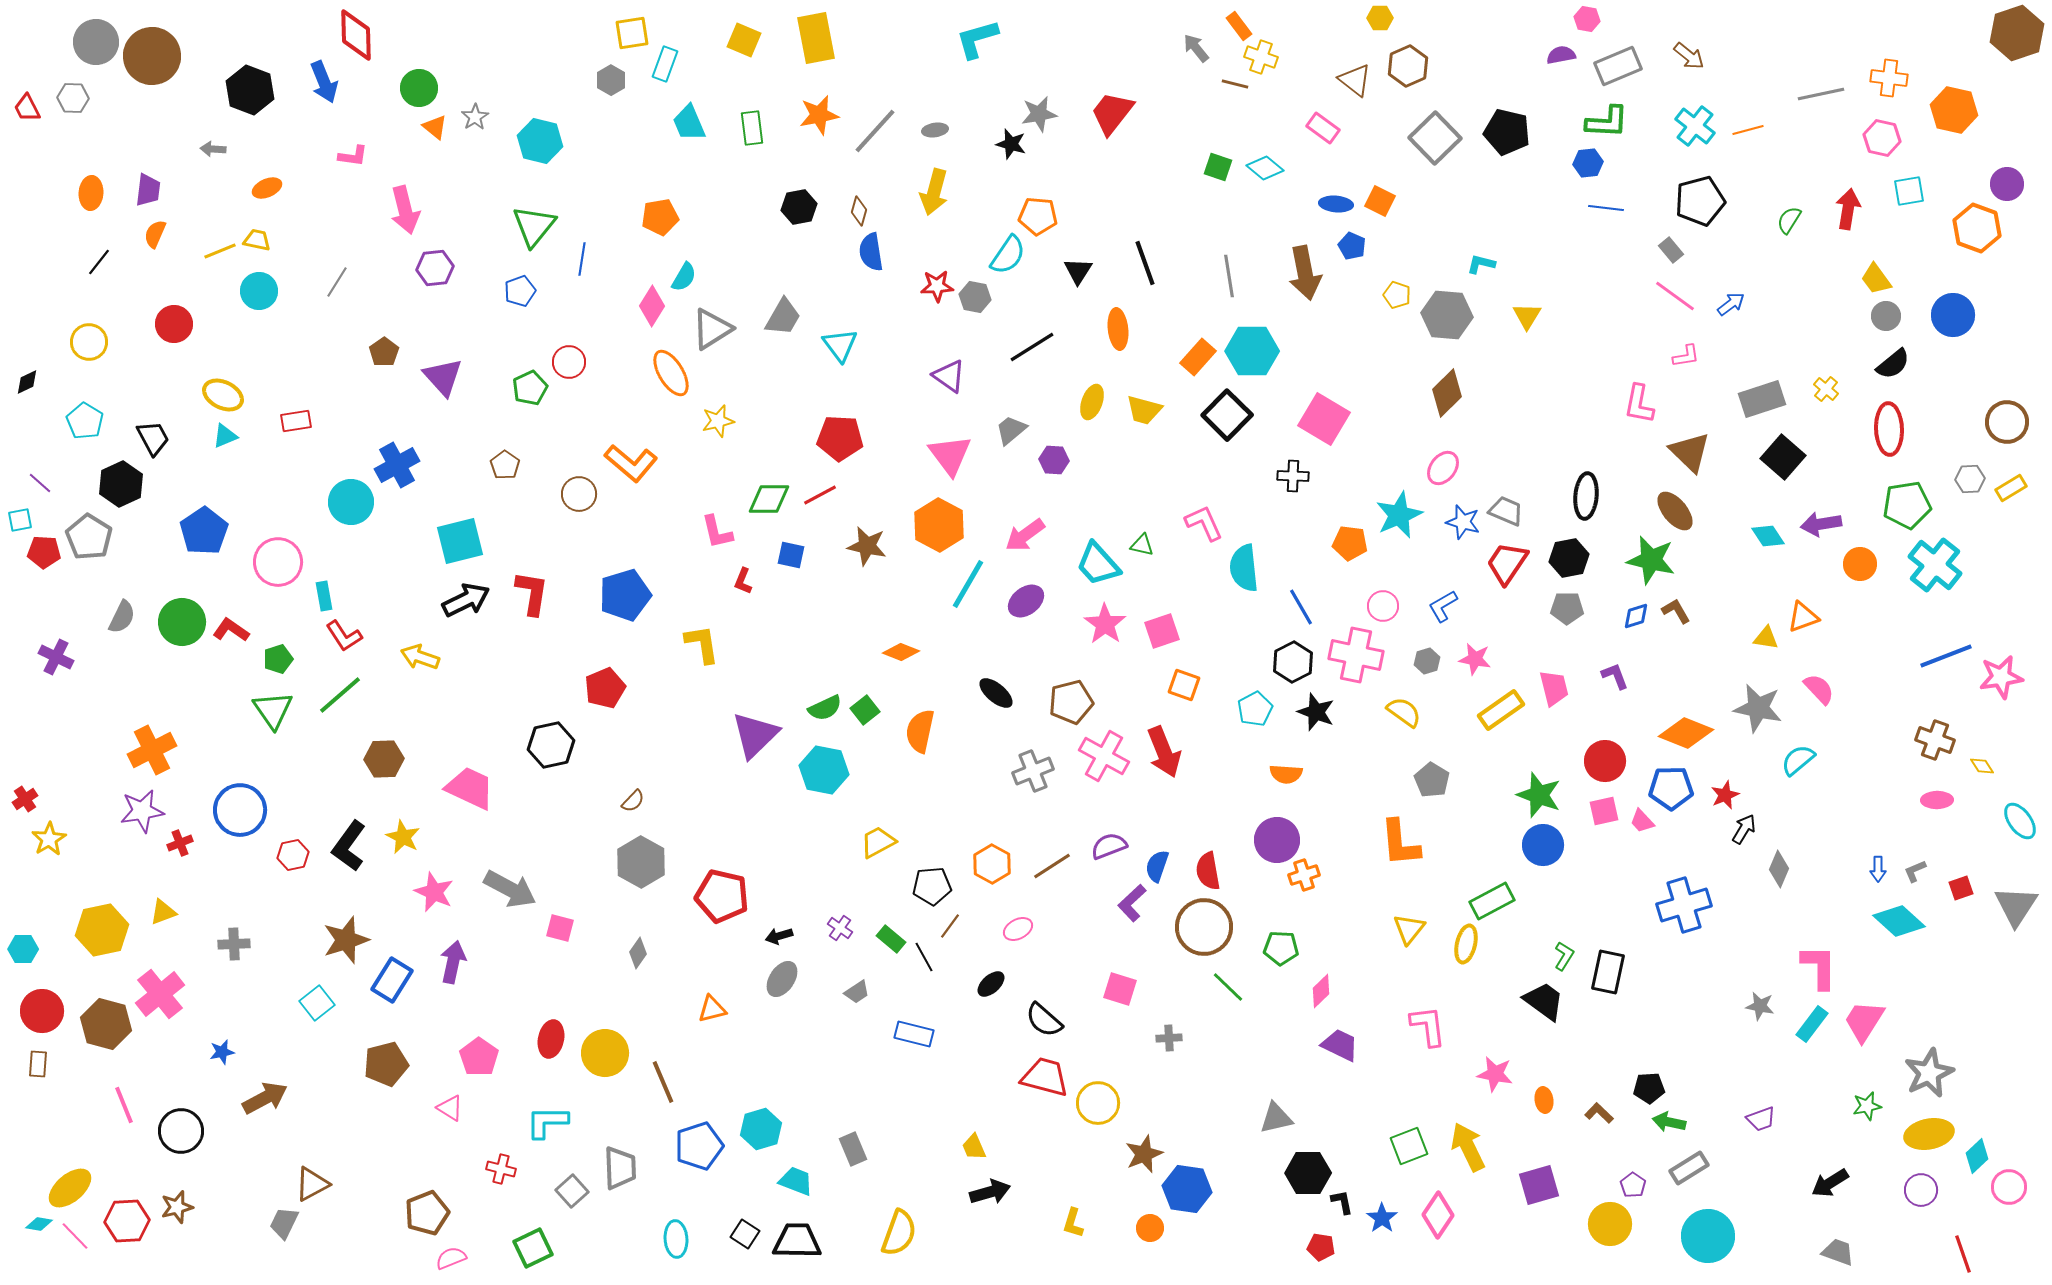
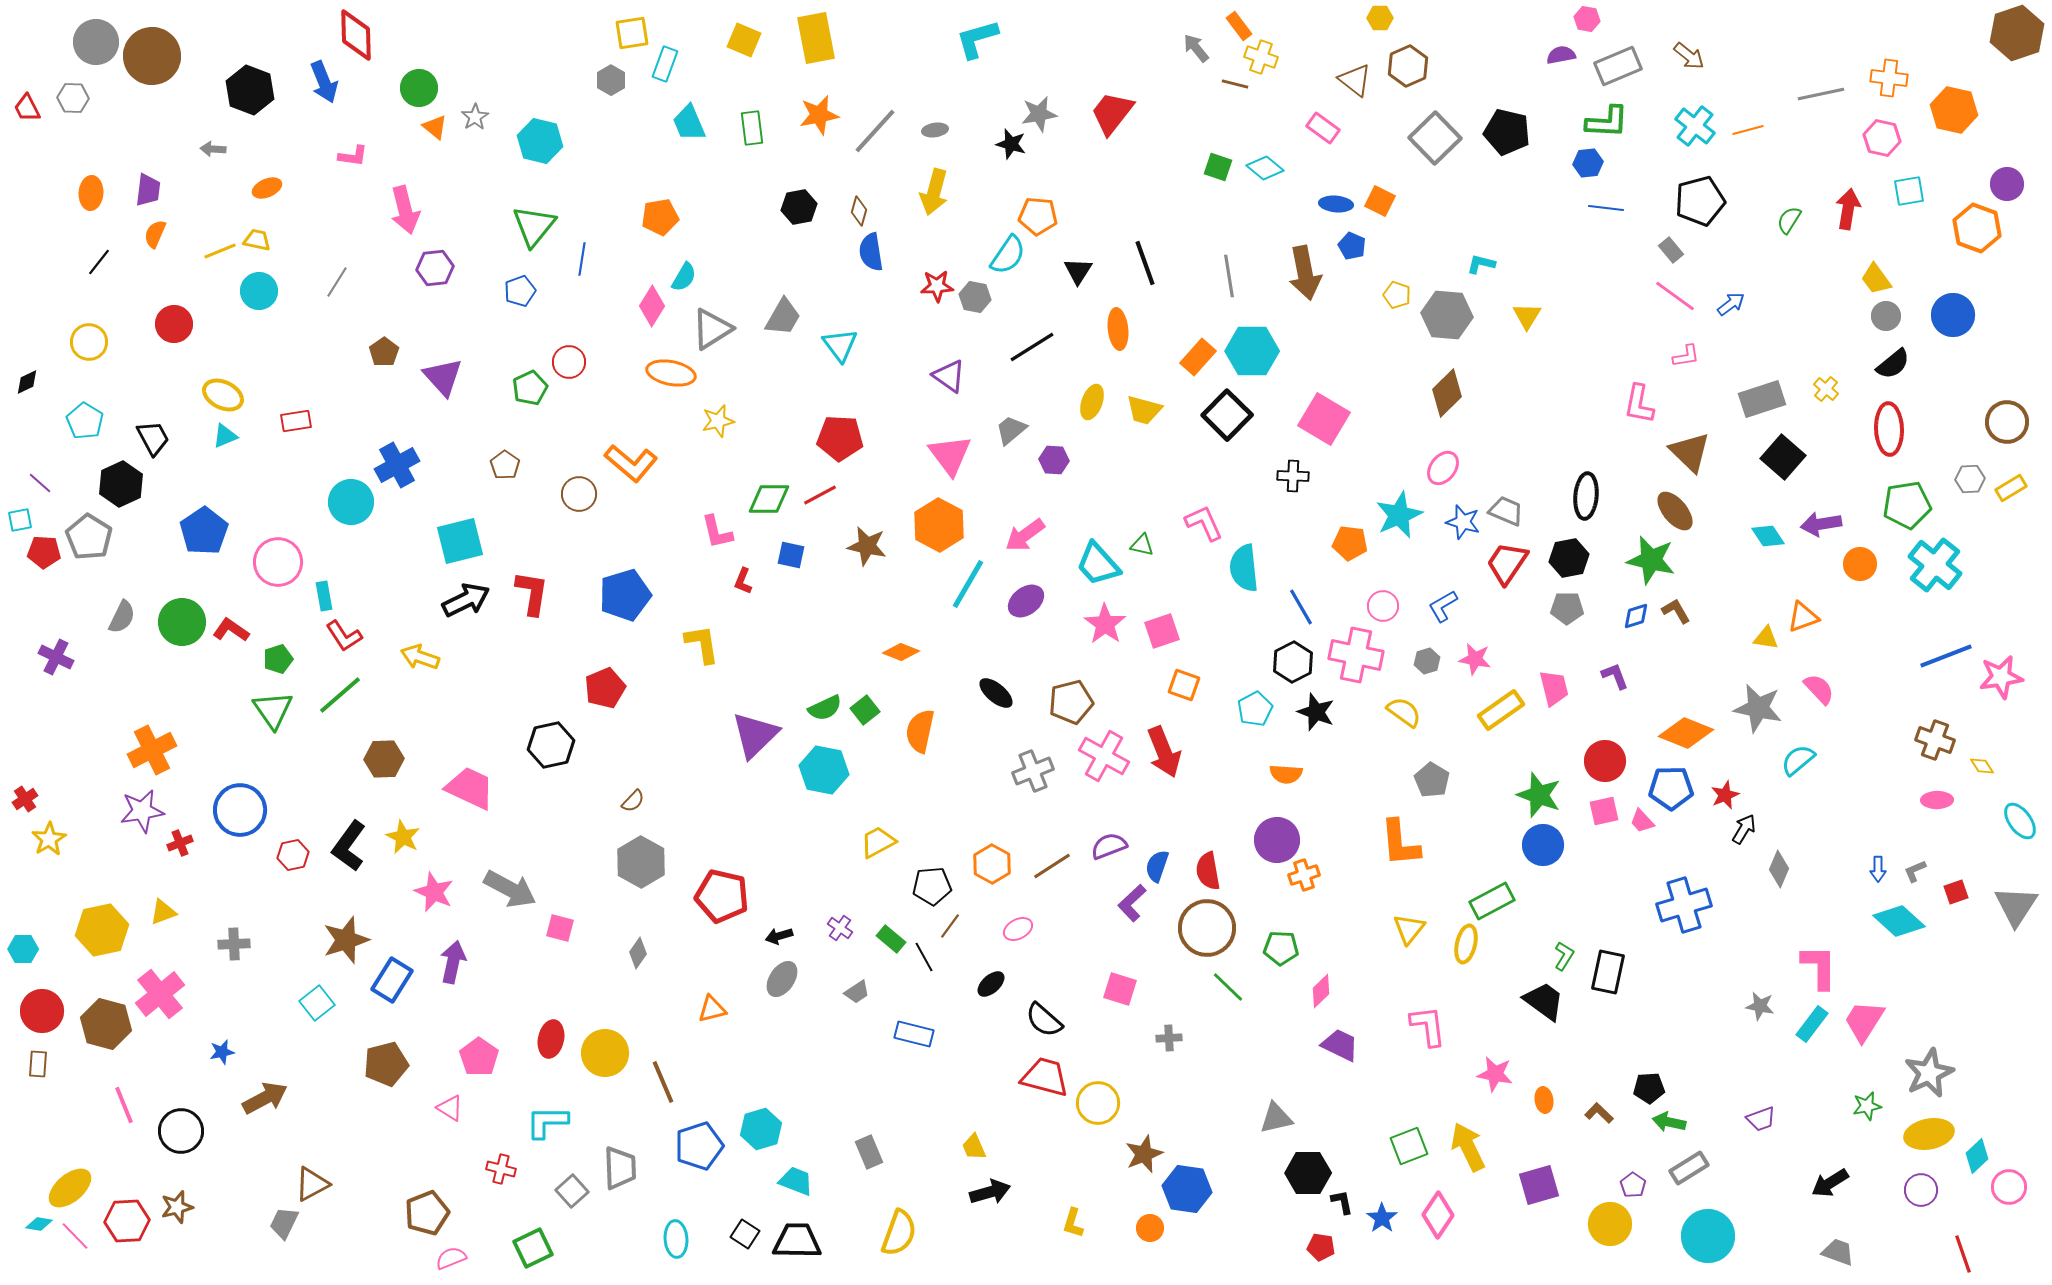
orange ellipse at (671, 373): rotated 48 degrees counterclockwise
red square at (1961, 888): moved 5 px left, 4 px down
brown circle at (1204, 927): moved 3 px right, 1 px down
gray rectangle at (853, 1149): moved 16 px right, 3 px down
